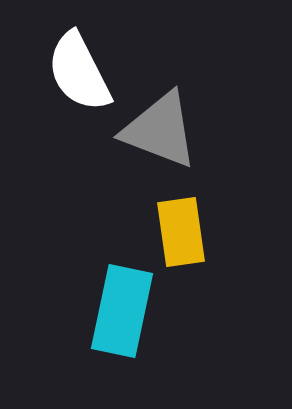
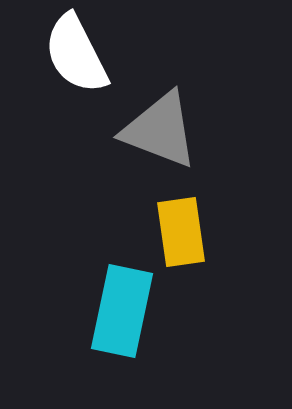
white semicircle: moved 3 px left, 18 px up
